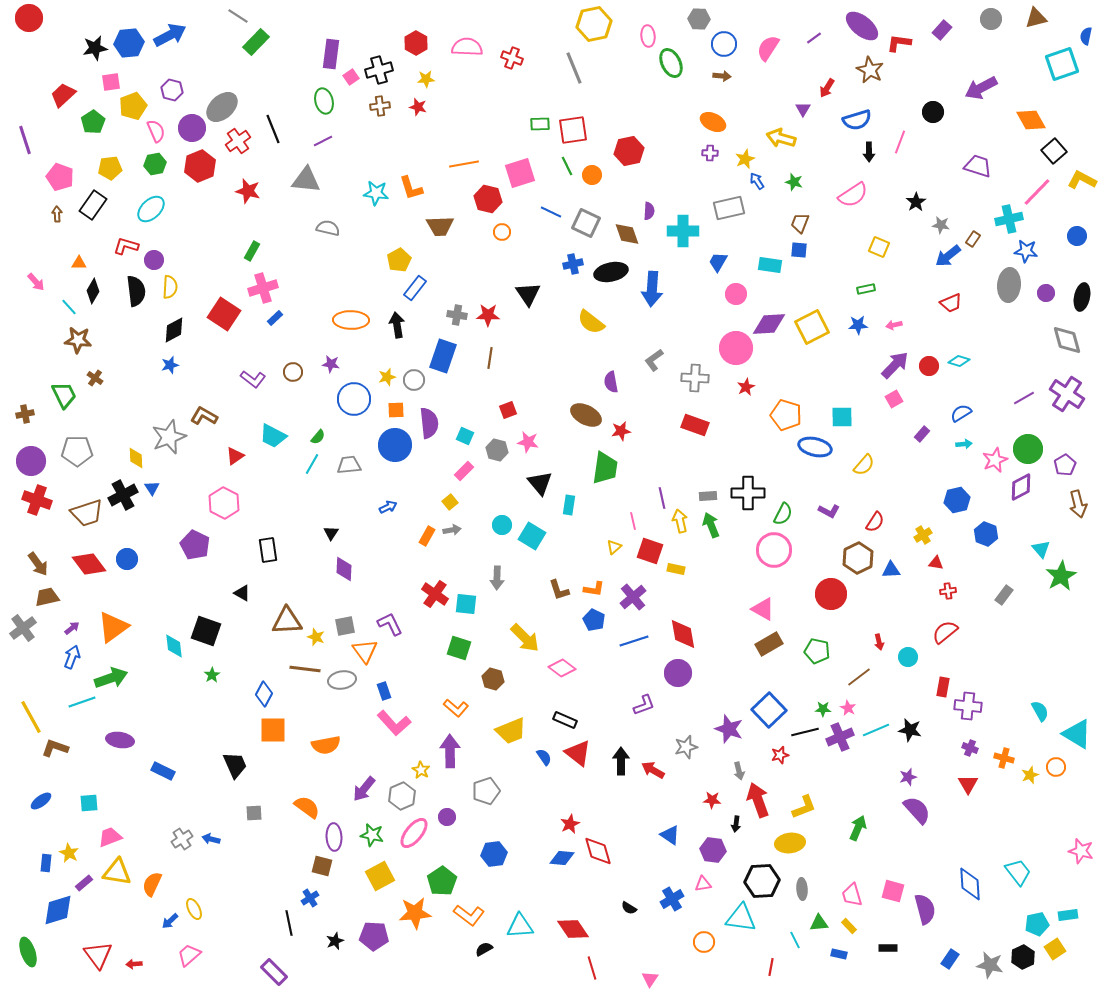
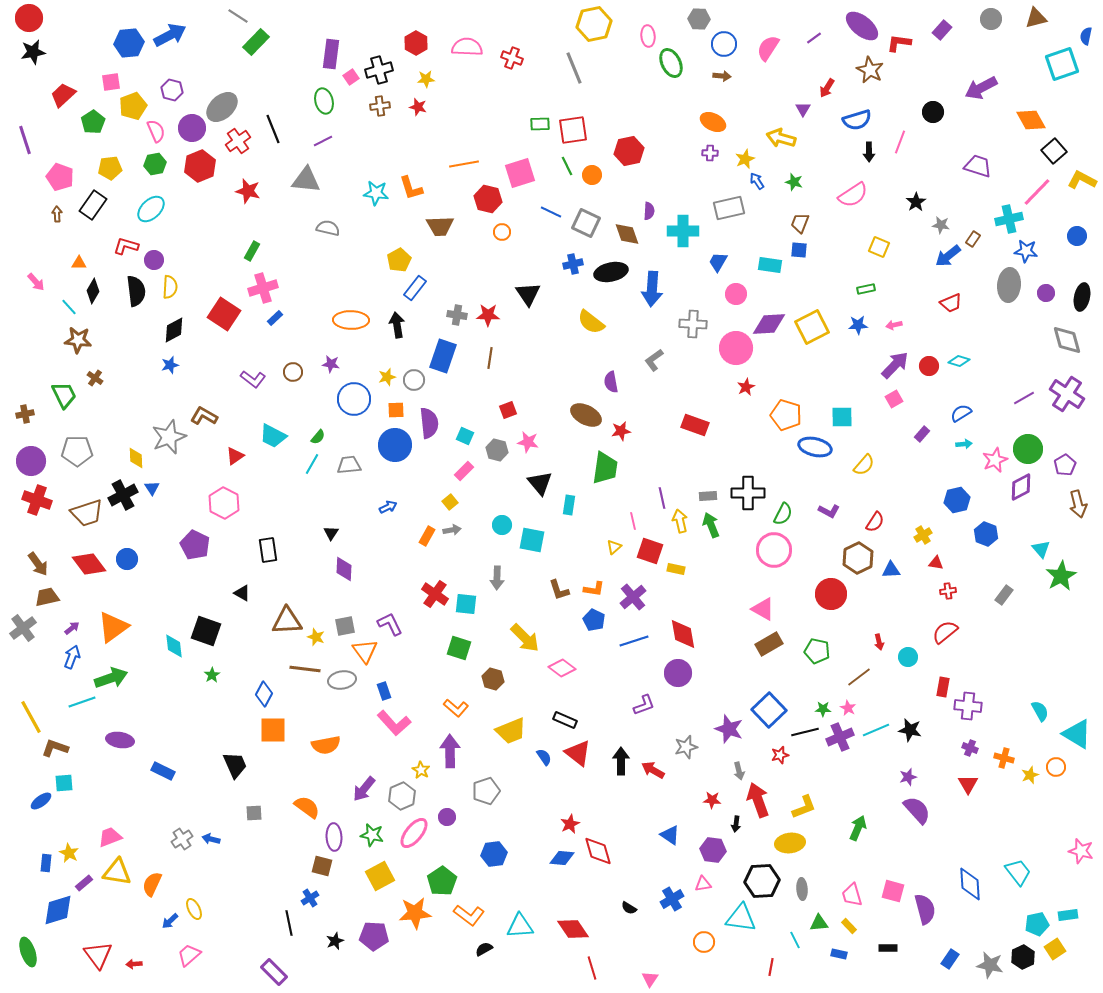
black star at (95, 48): moved 62 px left, 4 px down
gray cross at (695, 378): moved 2 px left, 54 px up
cyan square at (532, 536): moved 4 px down; rotated 20 degrees counterclockwise
cyan square at (89, 803): moved 25 px left, 20 px up
